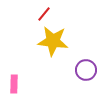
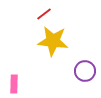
red line: rotated 14 degrees clockwise
purple circle: moved 1 px left, 1 px down
